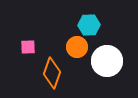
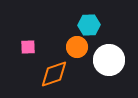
white circle: moved 2 px right, 1 px up
orange diamond: moved 2 px right, 1 px down; rotated 52 degrees clockwise
